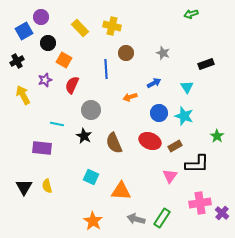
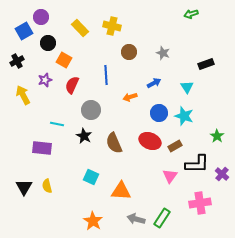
brown circle: moved 3 px right, 1 px up
blue line: moved 6 px down
purple cross: moved 39 px up
